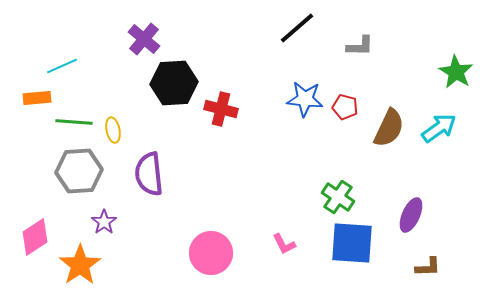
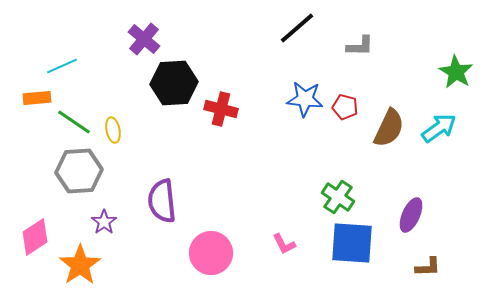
green line: rotated 30 degrees clockwise
purple semicircle: moved 13 px right, 27 px down
